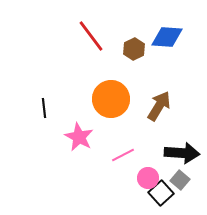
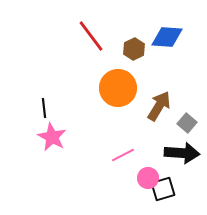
orange circle: moved 7 px right, 11 px up
pink star: moved 27 px left
gray square: moved 7 px right, 57 px up
black square: moved 2 px right, 4 px up; rotated 25 degrees clockwise
